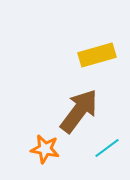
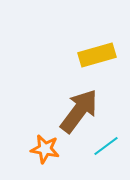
cyan line: moved 1 px left, 2 px up
